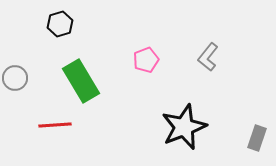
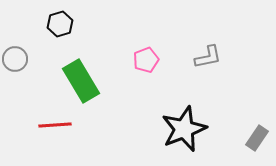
gray L-shape: rotated 140 degrees counterclockwise
gray circle: moved 19 px up
black star: moved 2 px down
gray rectangle: rotated 15 degrees clockwise
